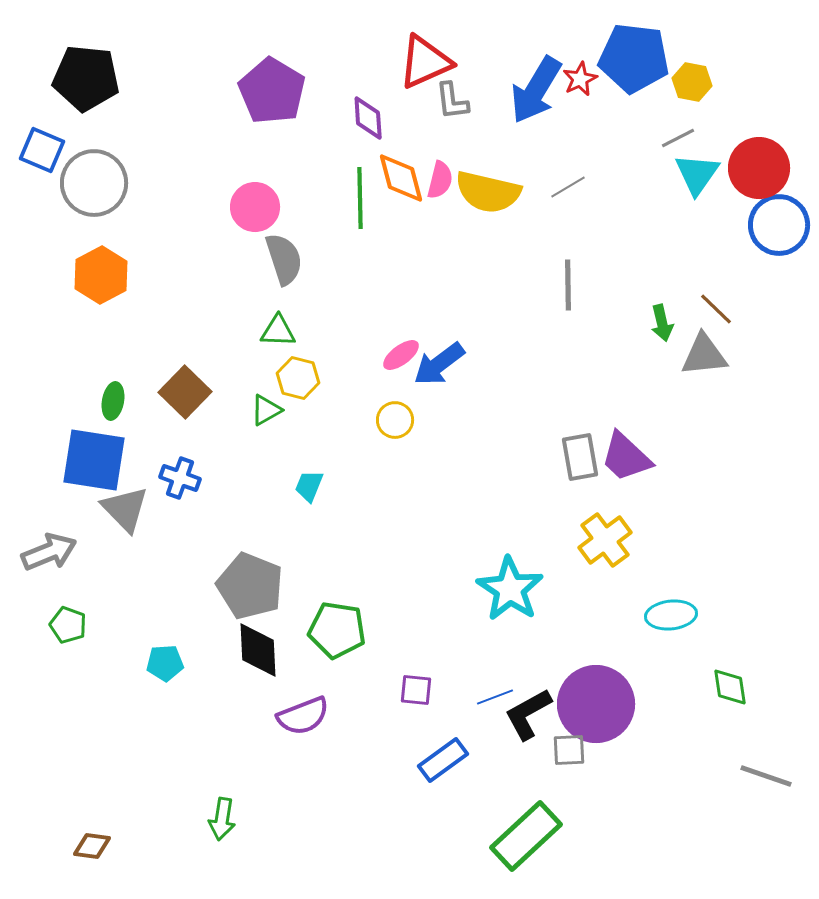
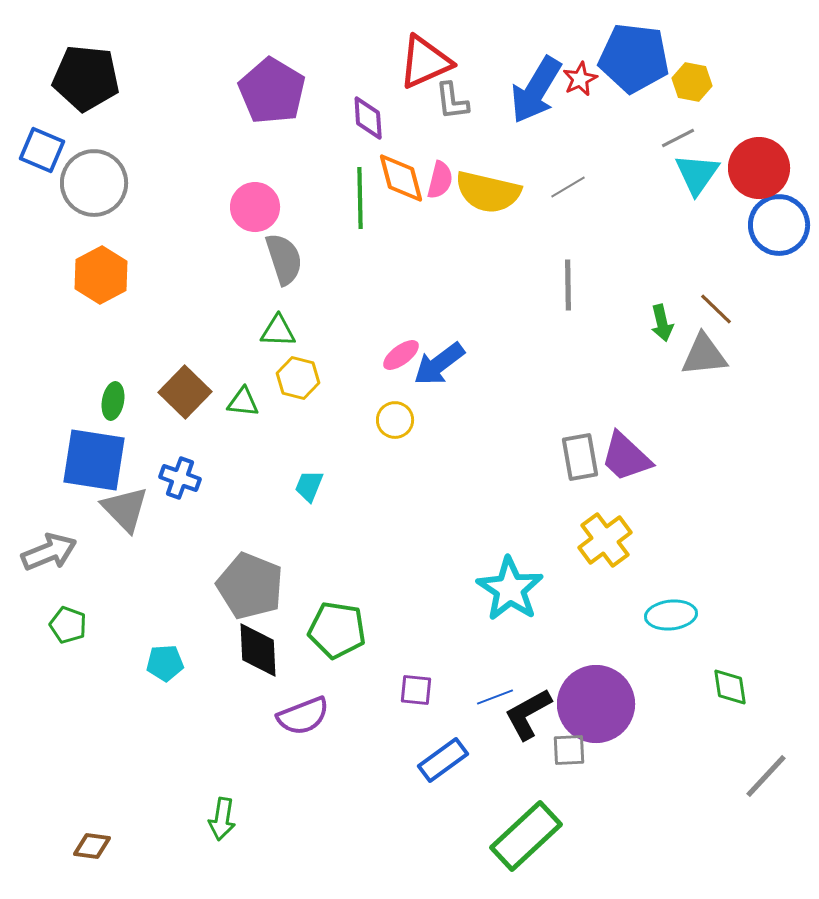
green triangle at (266, 410): moved 23 px left, 8 px up; rotated 36 degrees clockwise
gray line at (766, 776): rotated 66 degrees counterclockwise
